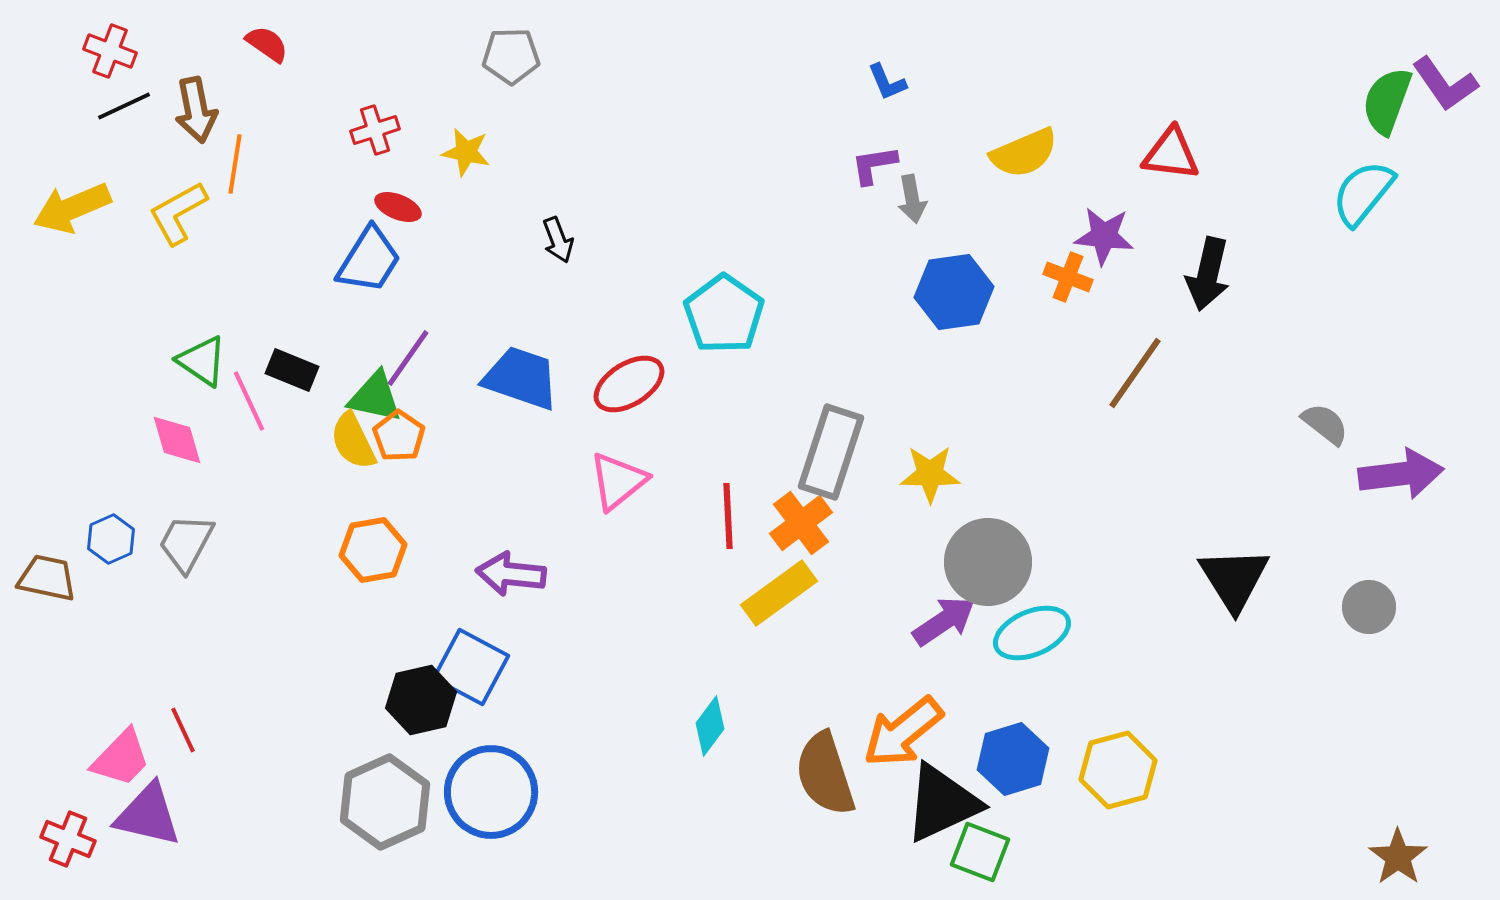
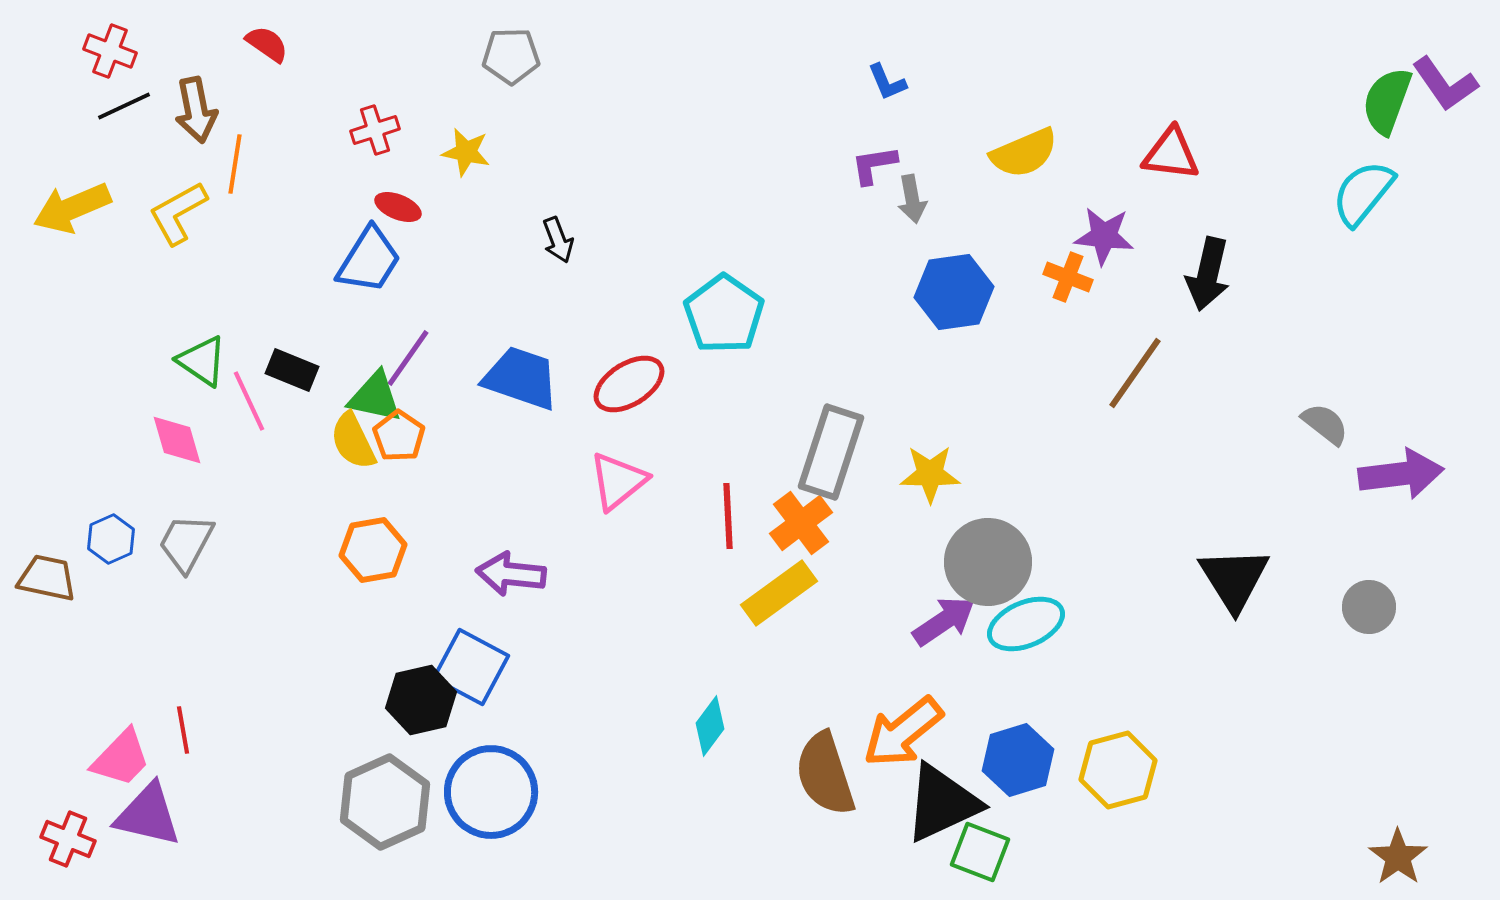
cyan ellipse at (1032, 633): moved 6 px left, 9 px up
red line at (183, 730): rotated 15 degrees clockwise
blue hexagon at (1013, 759): moved 5 px right, 1 px down
